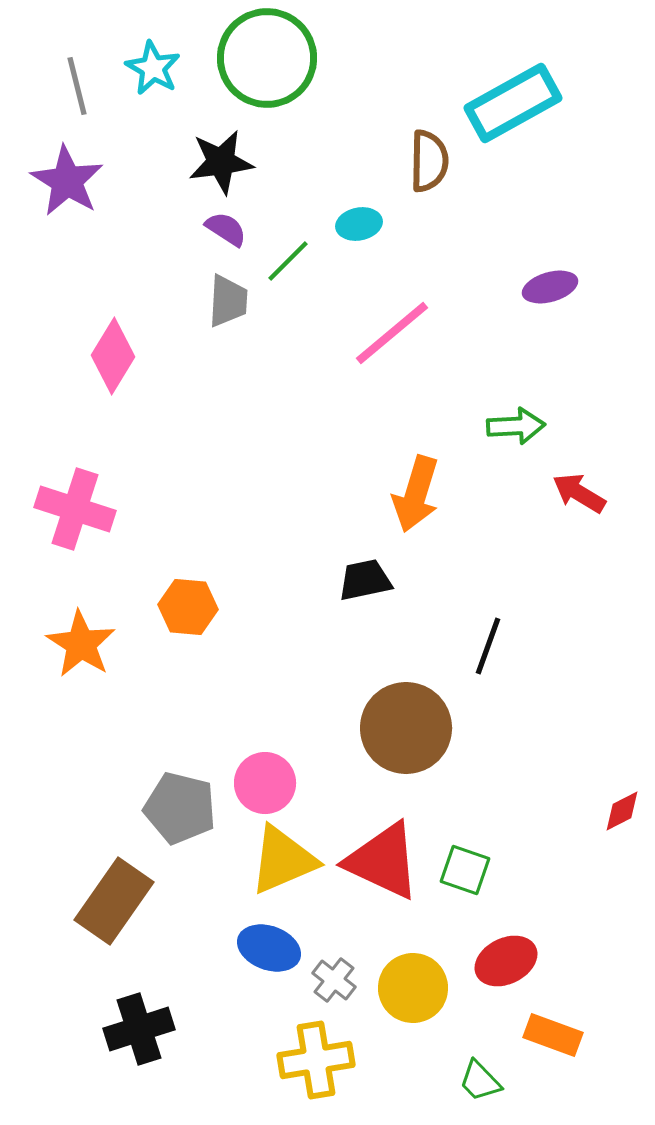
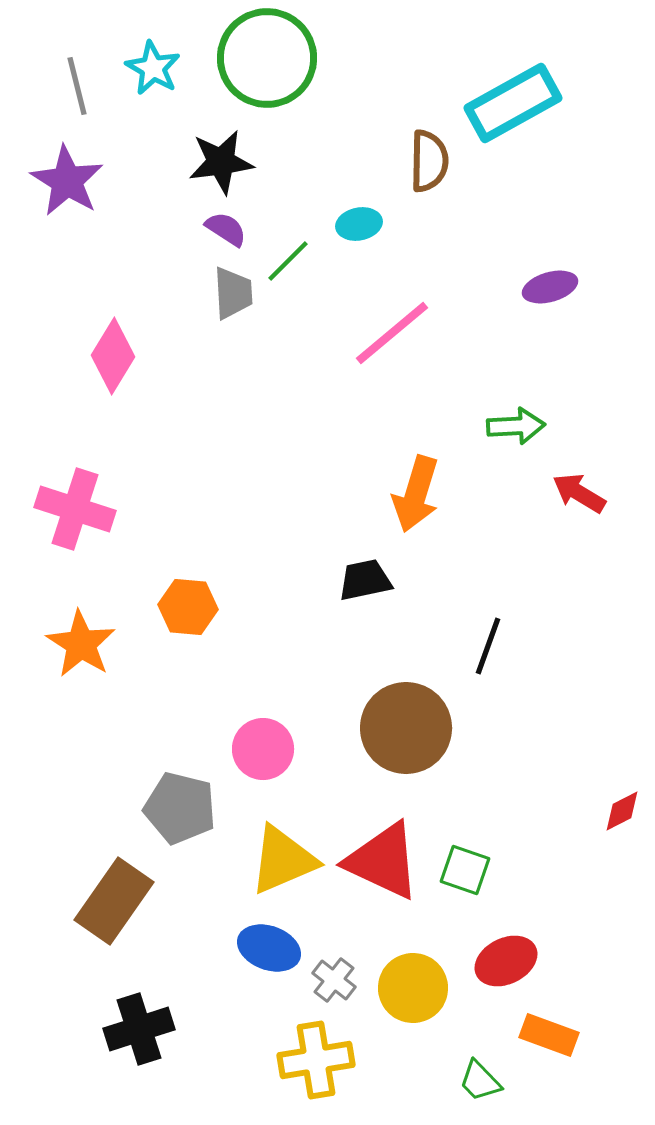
gray trapezoid: moved 5 px right, 8 px up; rotated 6 degrees counterclockwise
pink circle: moved 2 px left, 34 px up
orange rectangle: moved 4 px left
